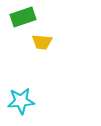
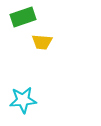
cyan star: moved 2 px right, 1 px up
